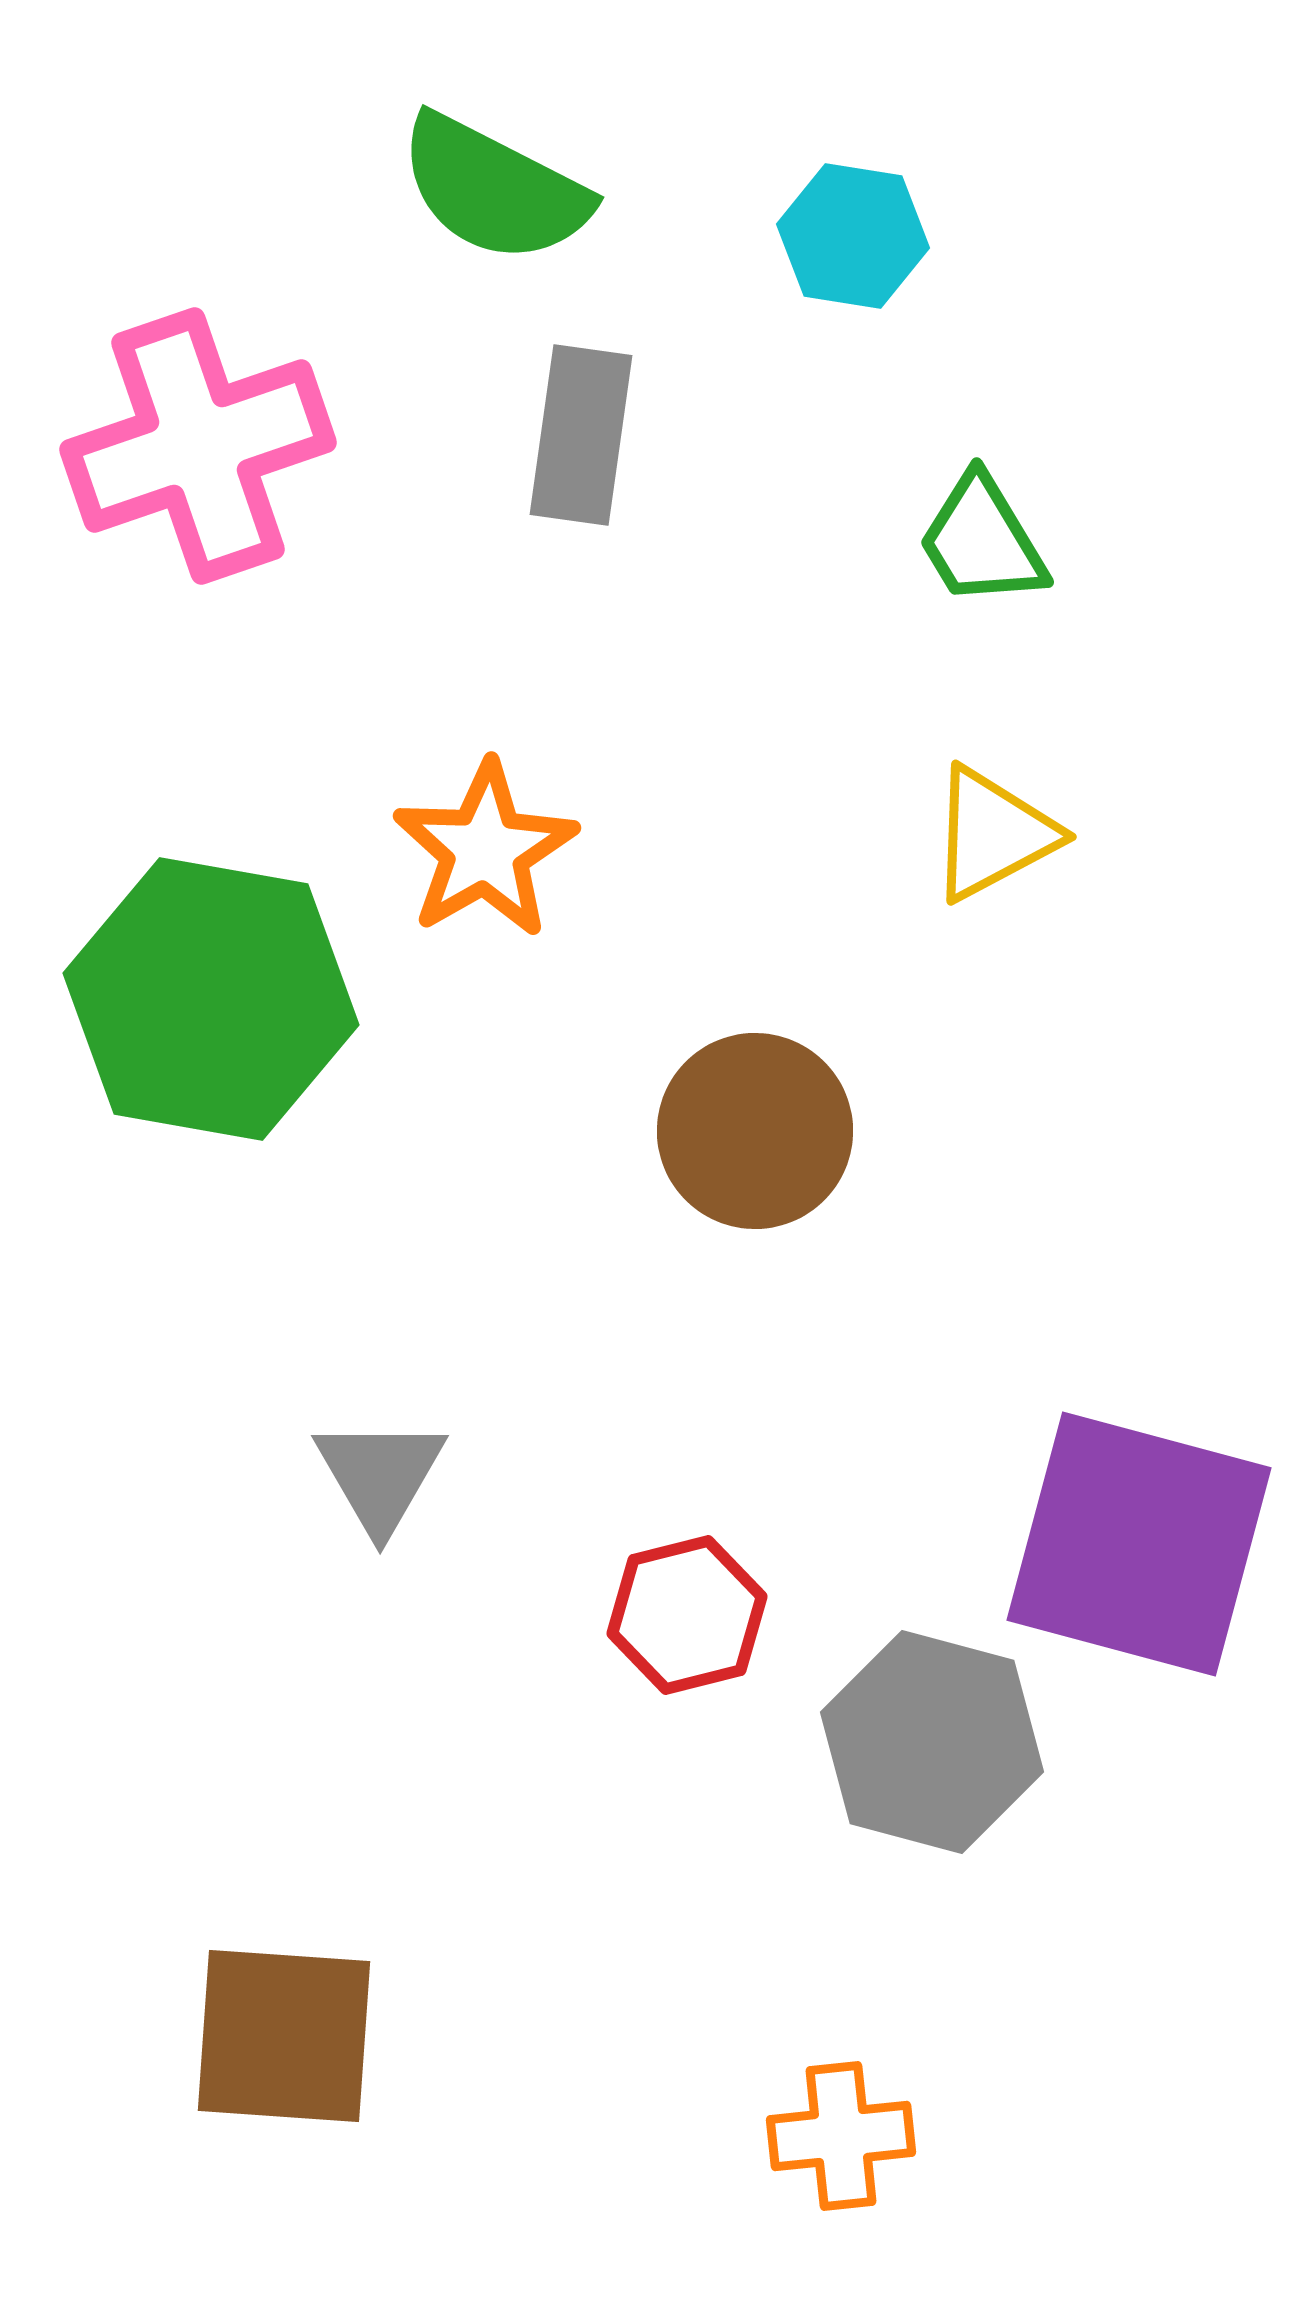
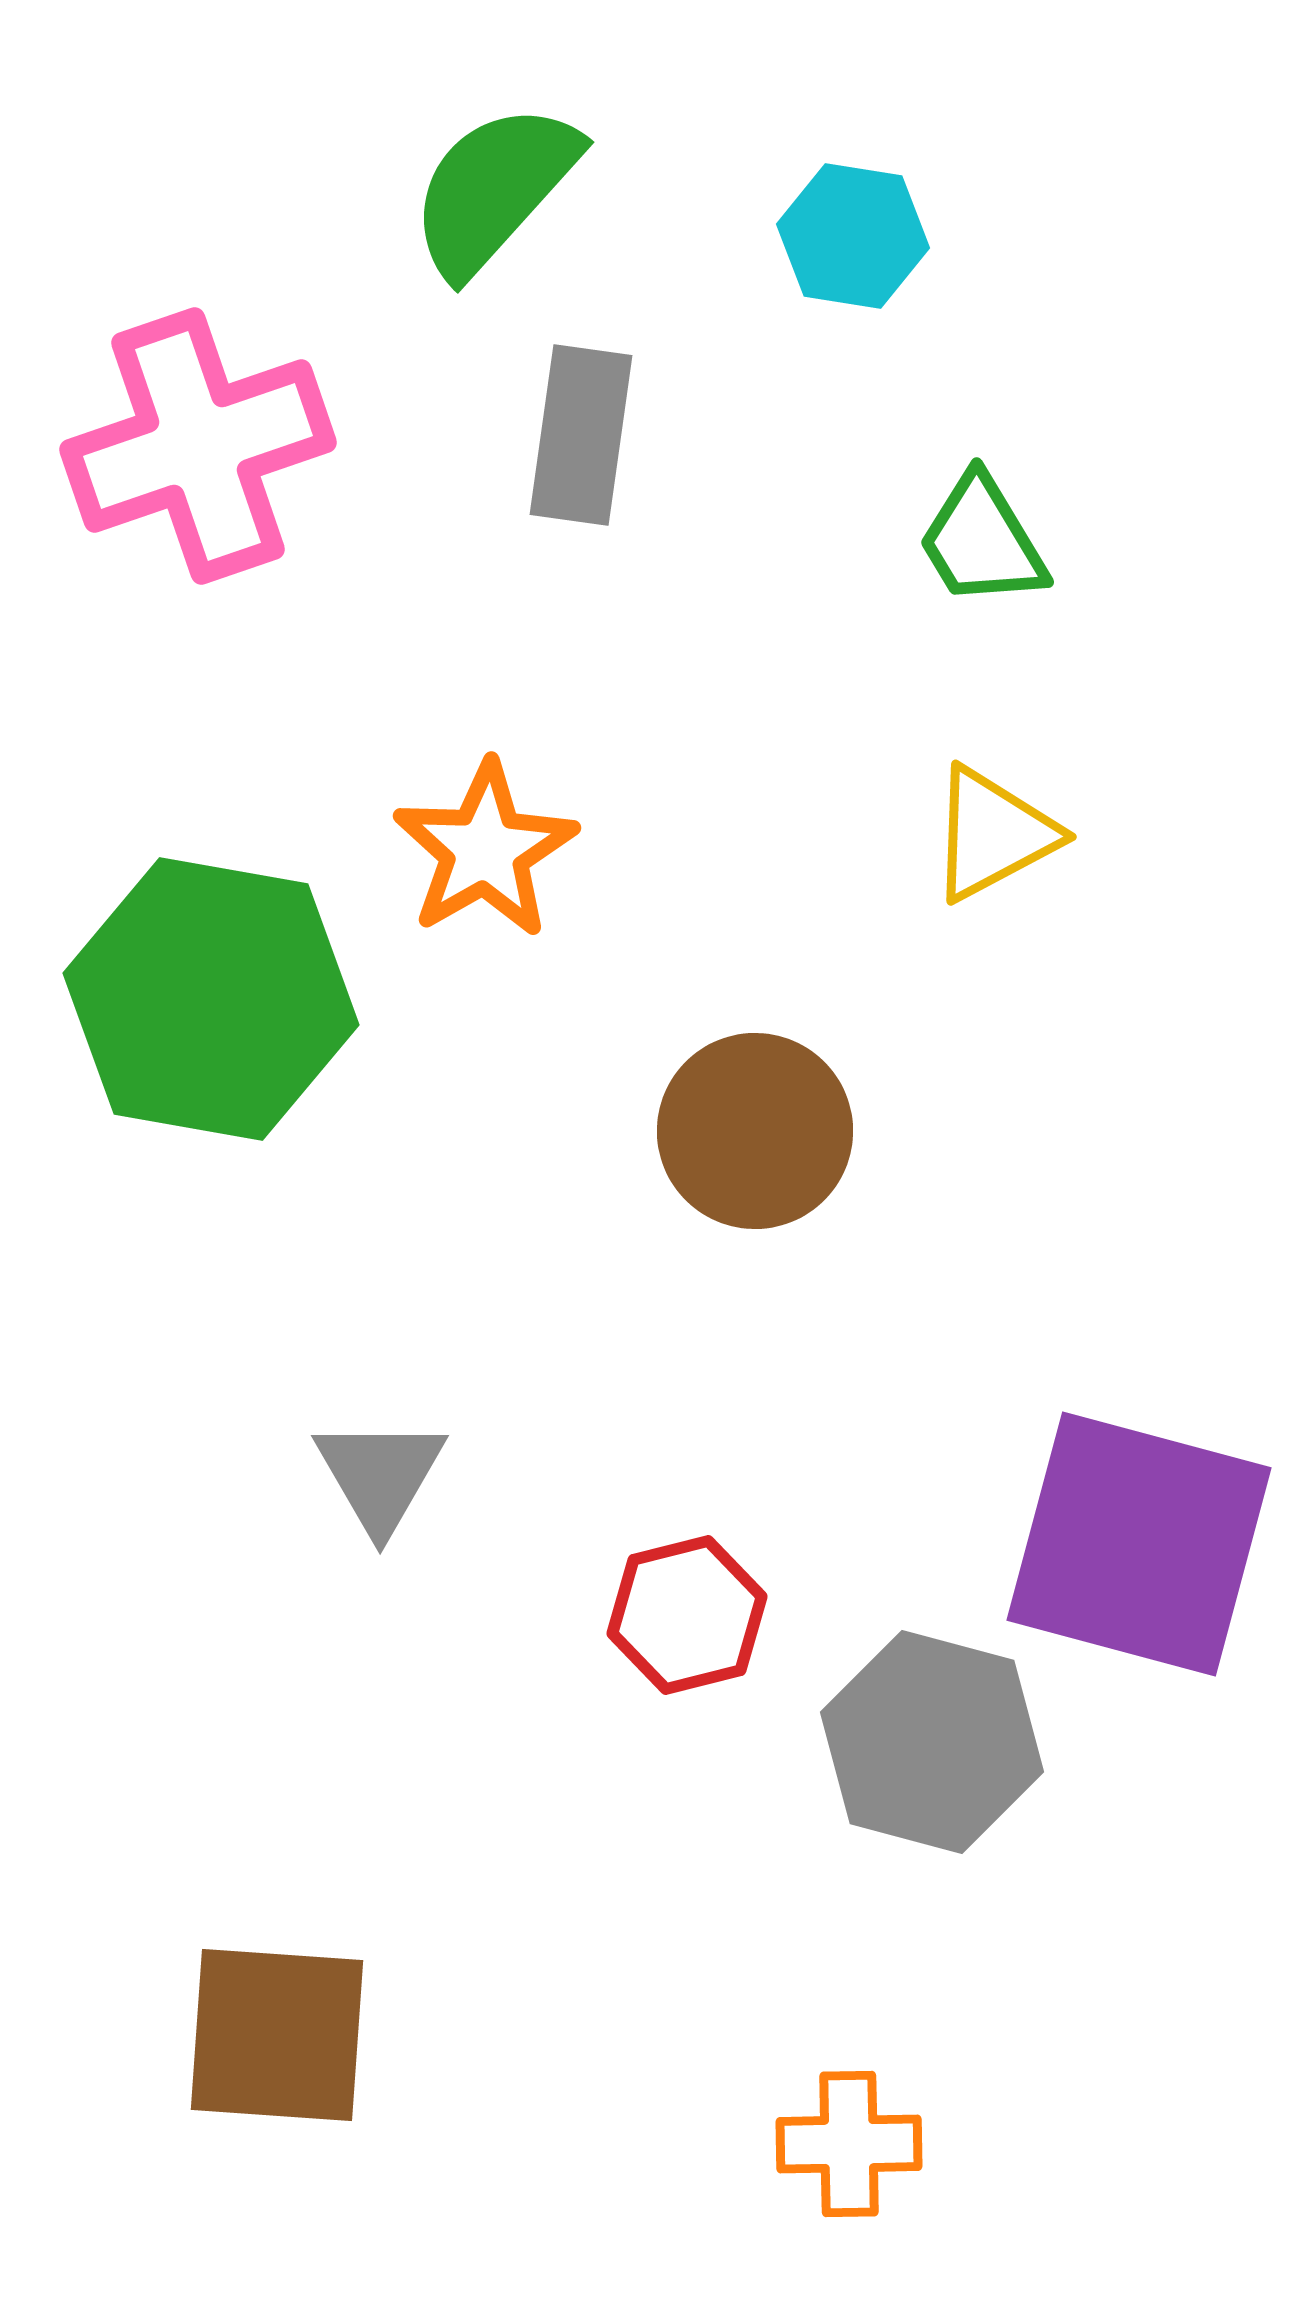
green semicircle: rotated 105 degrees clockwise
brown square: moved 7 px left, 1 px up
orange cross: moved 8 px right, 8 px down; rotated 5 degrees clockwise
